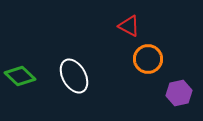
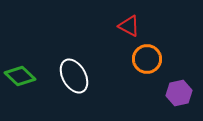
orange circle: moved 1 px left
